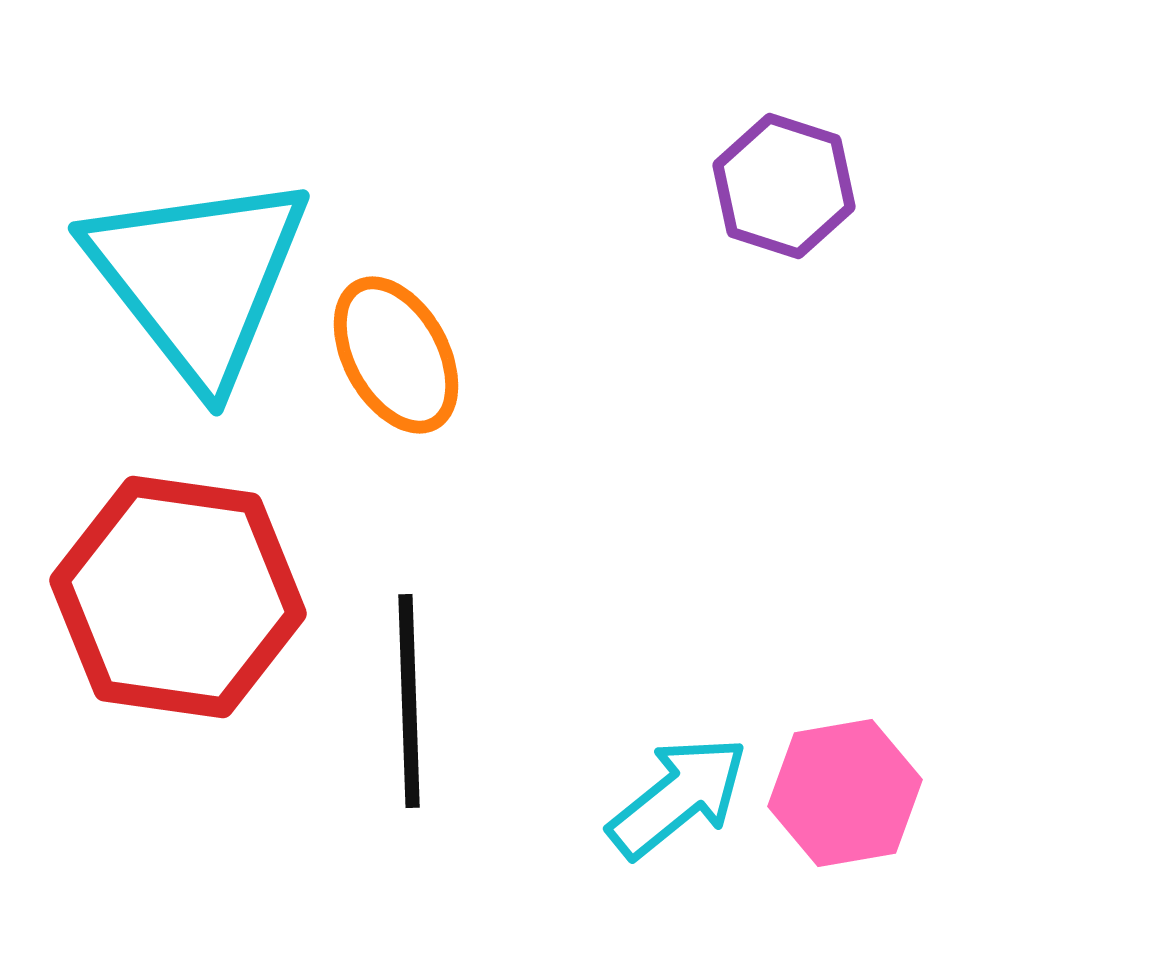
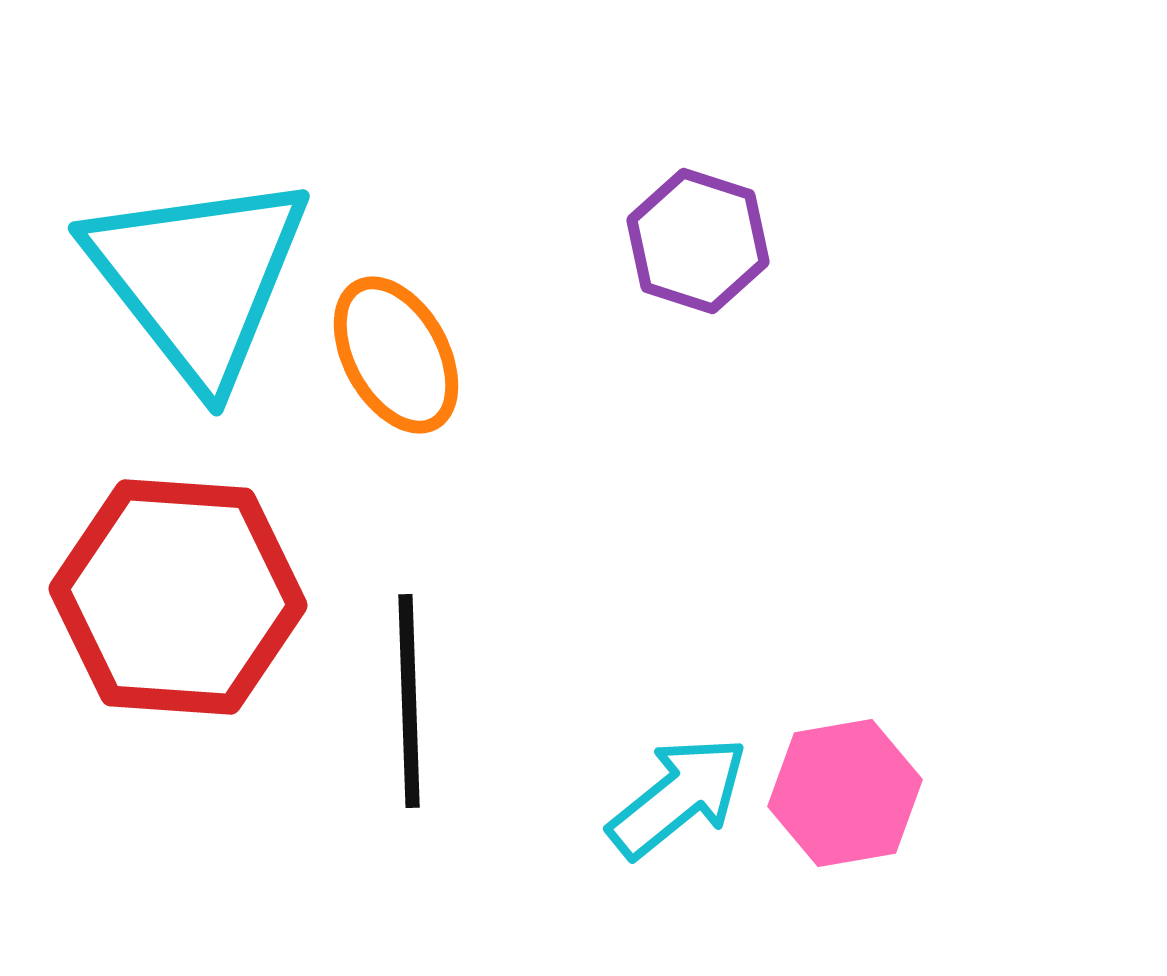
purple hexagon: moved 86 px left, 55 px down
red hexagon: rotated 4 degrees counterclockwise
